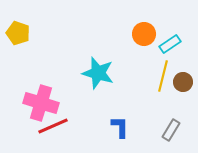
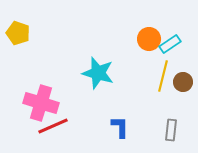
orange circle: moved 5 px right, 5 px down
gray rectangle: rotated 25 degrees counterclockwise
